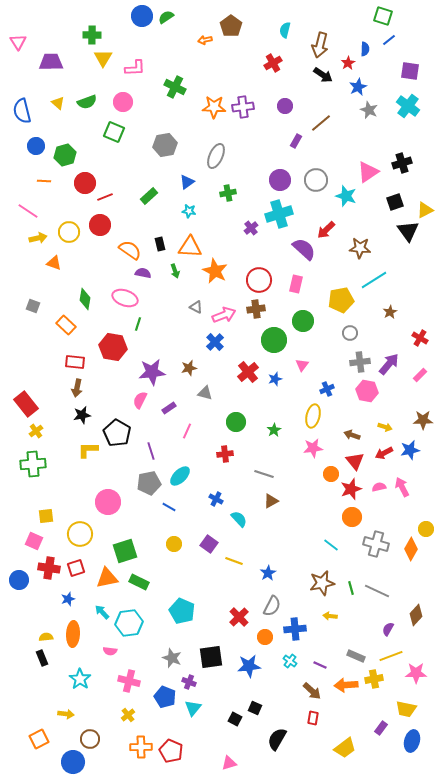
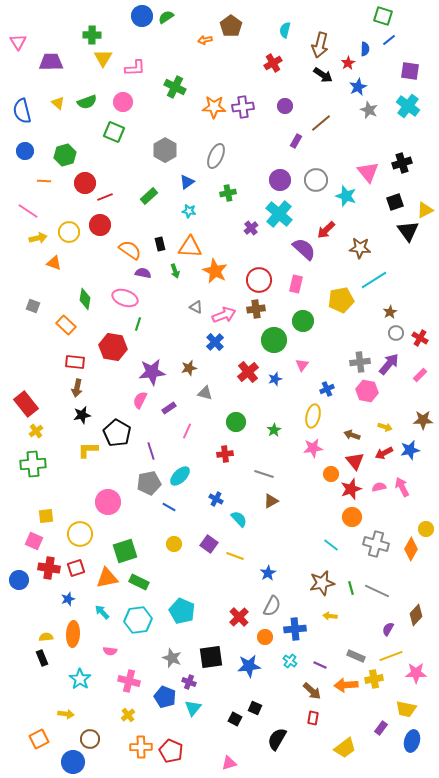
gray hexagon at (165, 145): moved 5 px down; rotated 20 degrees counterclockwise
blue circle at (36, 146): moved 11 px left, 5 px down
pink triangle at (368, 172): rotated 35 degrees counterclockwise
cyan cross at (279, 214): rotated 32 degrees counterclockwise
gray circle at (350, 333): moved 46 px right
yellow line at (234, 561): moved 1 px right, 5 px up
cyan hexagon at (129, 623): moved 9 px right, 3 px up
